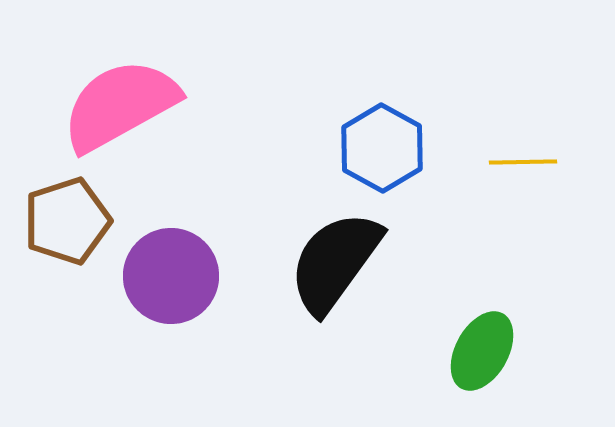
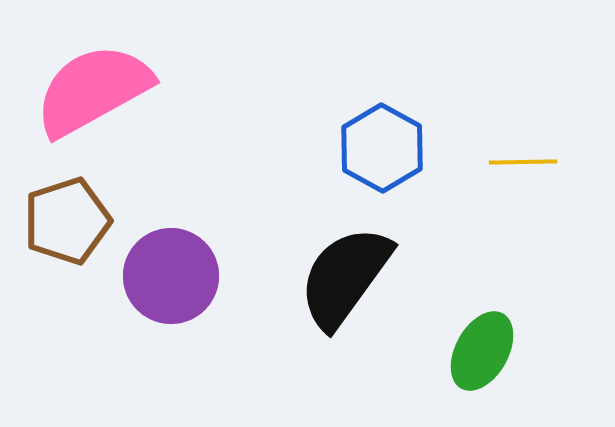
pink semicircle: moved 27 px left, 15 px up
black semicircle: moved 10 px right, 15 px down
